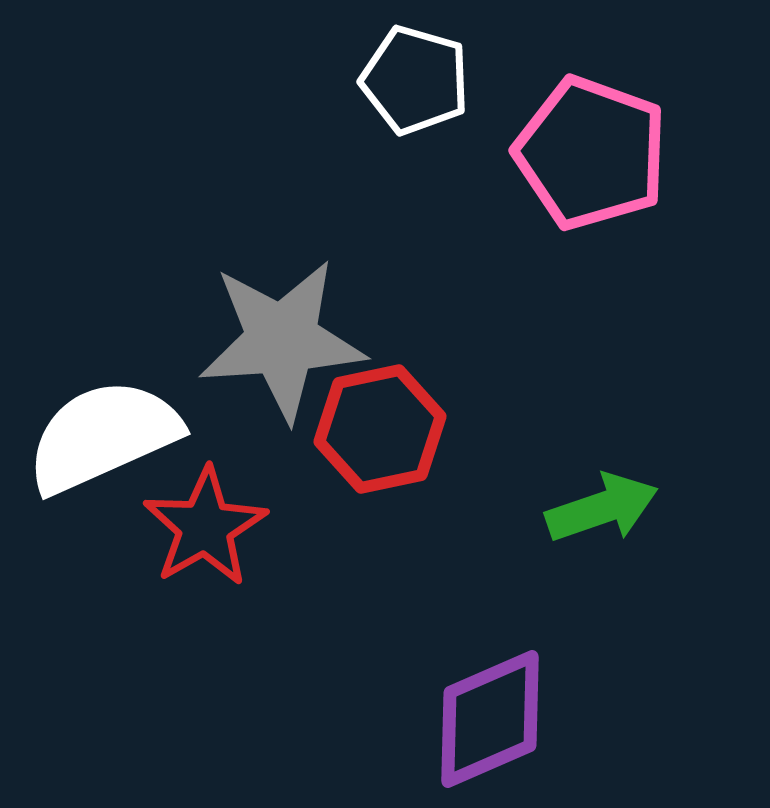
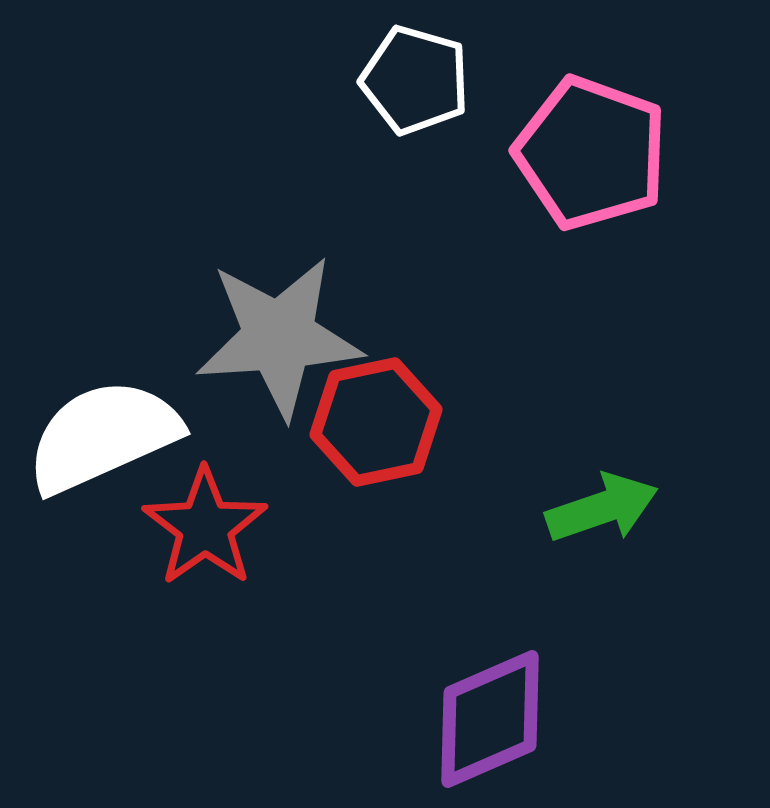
gray star: moved 3 px left, 3 px up
red hexagon: moved 4 px left, 7 px up
red star: rotated 5 degrees counterclockwise
